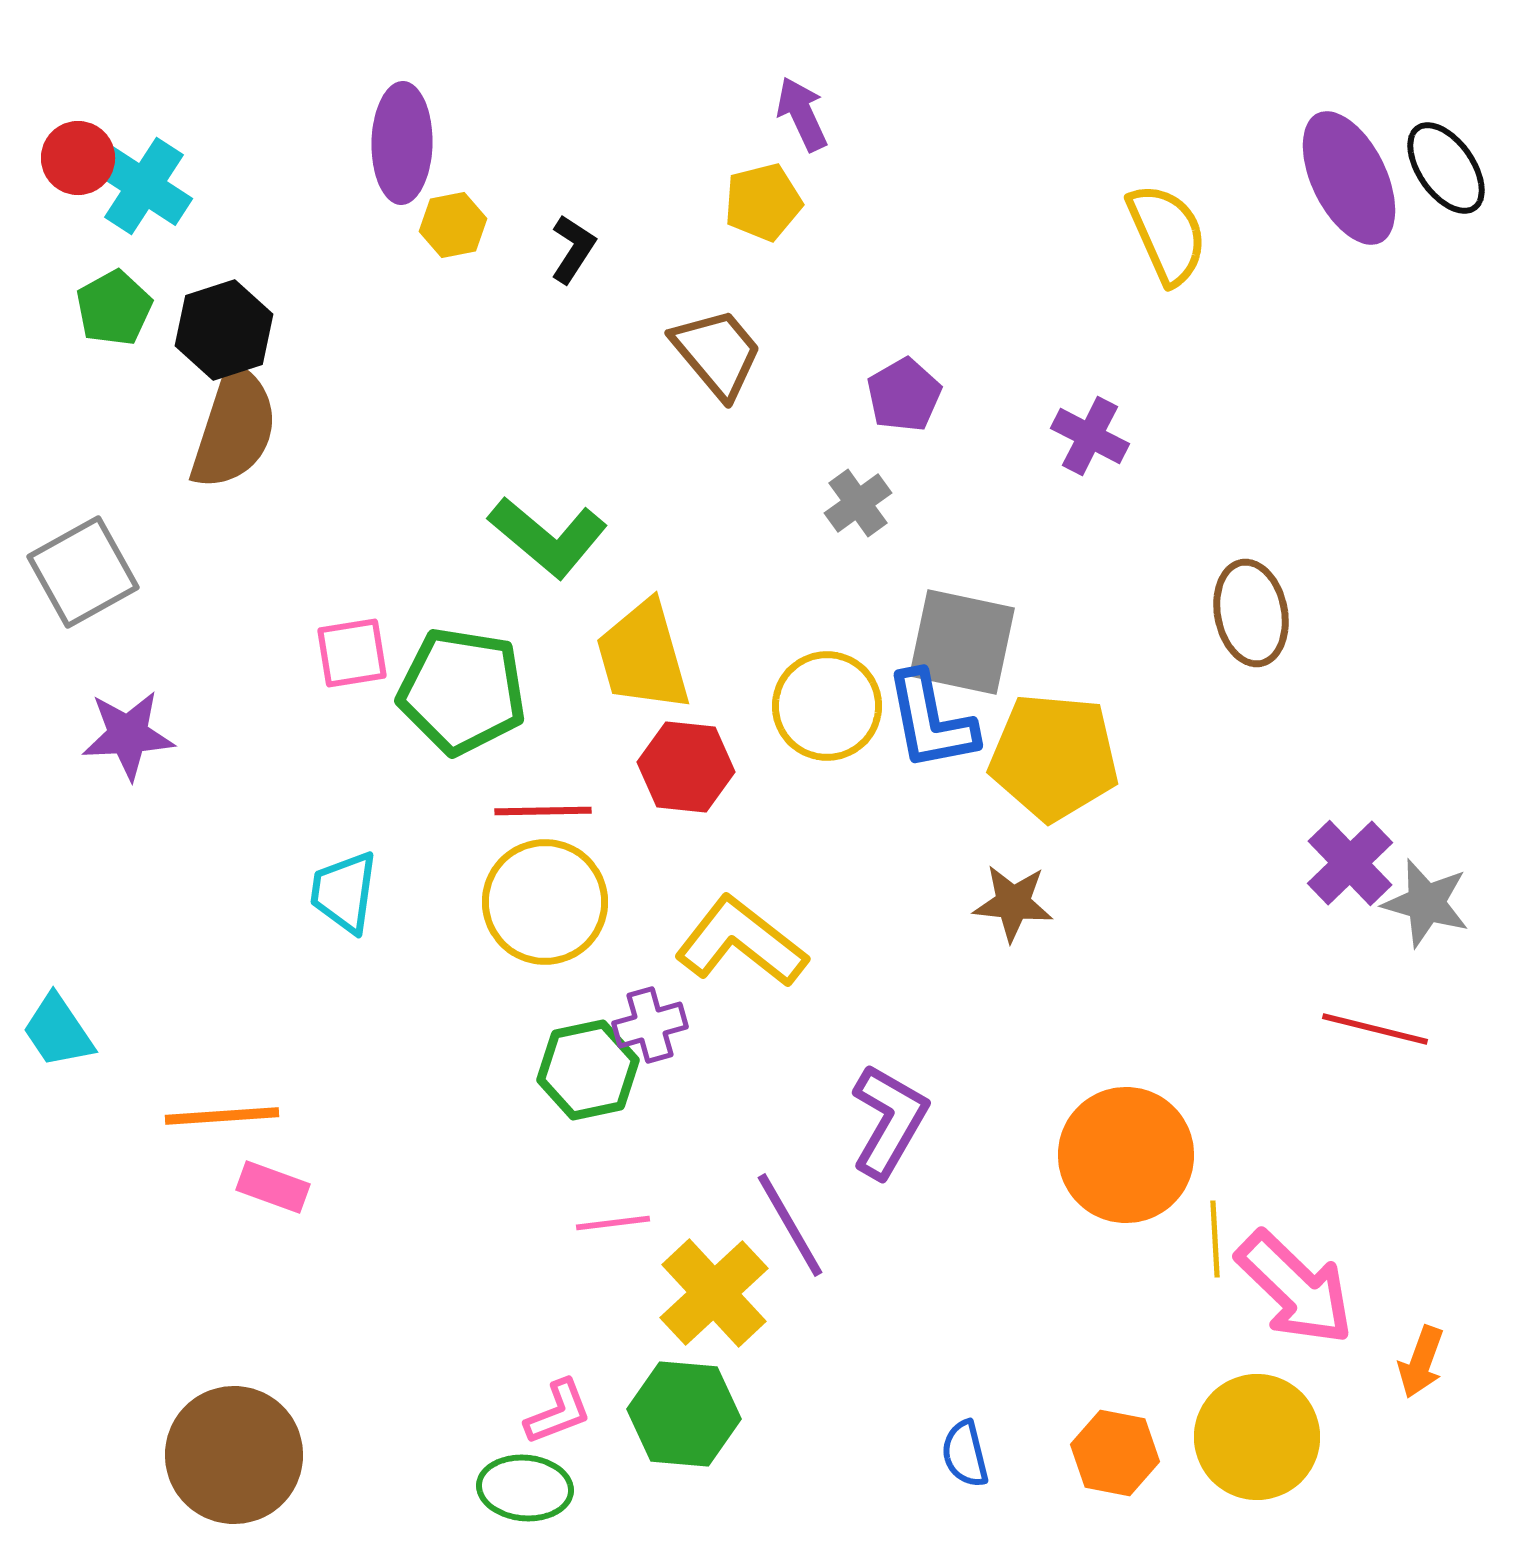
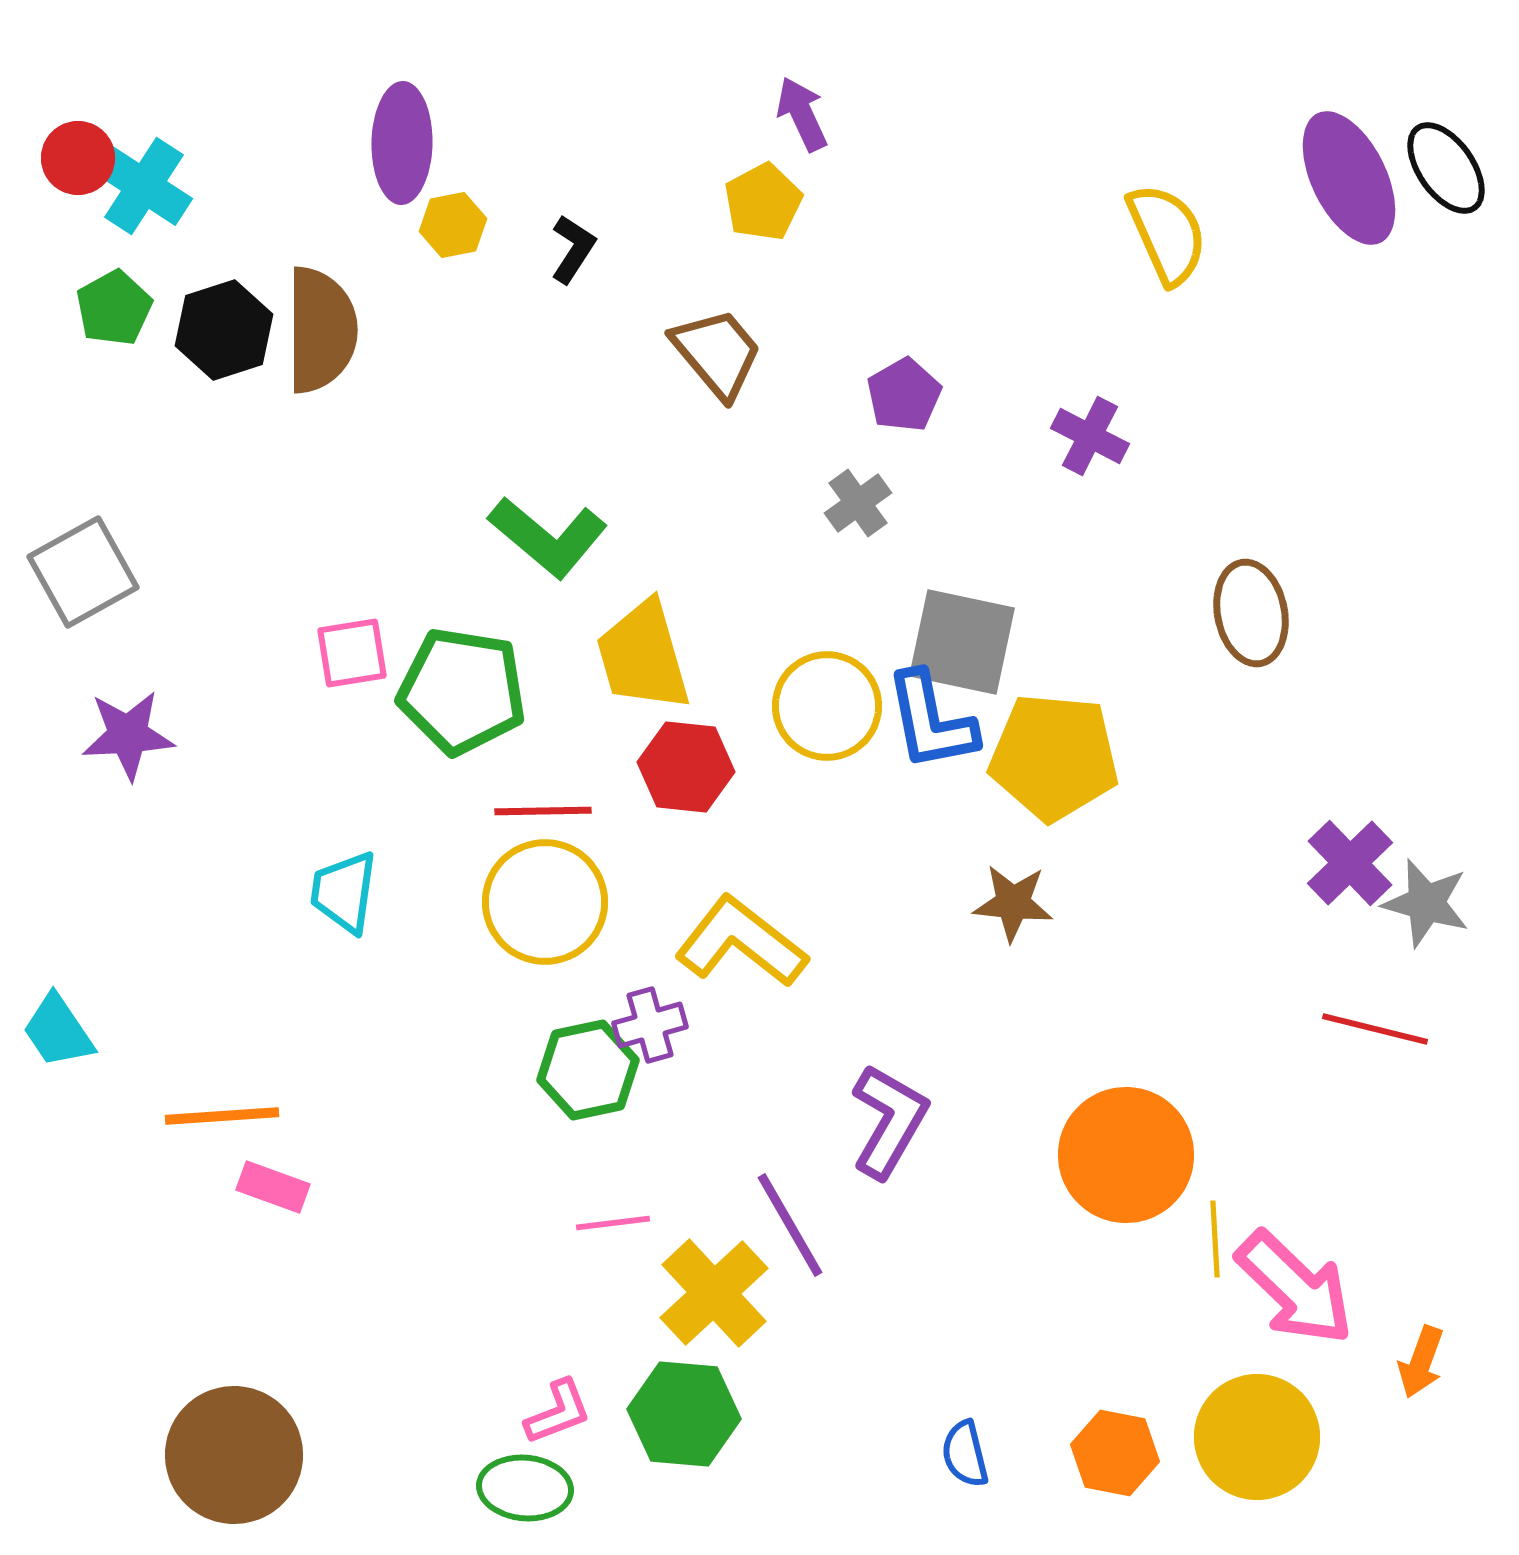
yellow pentagon at (763, 202): rotated 14 degrees counterclockwise
brown semicircle at (234, 428): moved 87 px right, 98 px up; rotated 18 degrees counterclockwise
